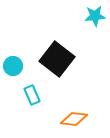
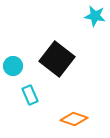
cyan star: rotated 15 degrees clockwise
cyan rectangle: moved 2 px left
orange diamond: rotated 12 degrees clockwise
